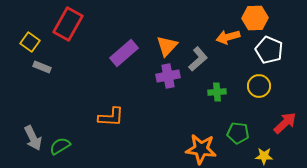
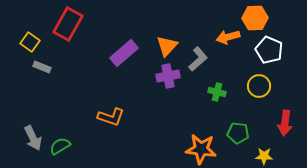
green cross: rotated 18 degrees clockwise
orange L-shape: rotated 16 degrees clockwise
red arrow: rotated 140 degrees clockwise
